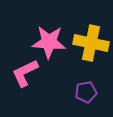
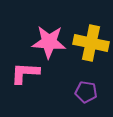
pink L-shape: rotated 28 degrees clockwise
purple pentagon: rotated 20 degrees clockwise
